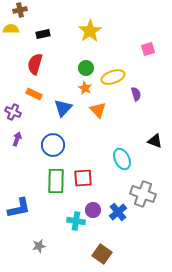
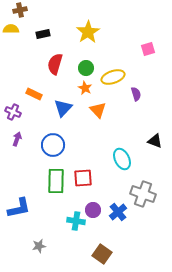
yellow star: moved 2 px left, 1 px down
red semicircle: moved 20 px right
